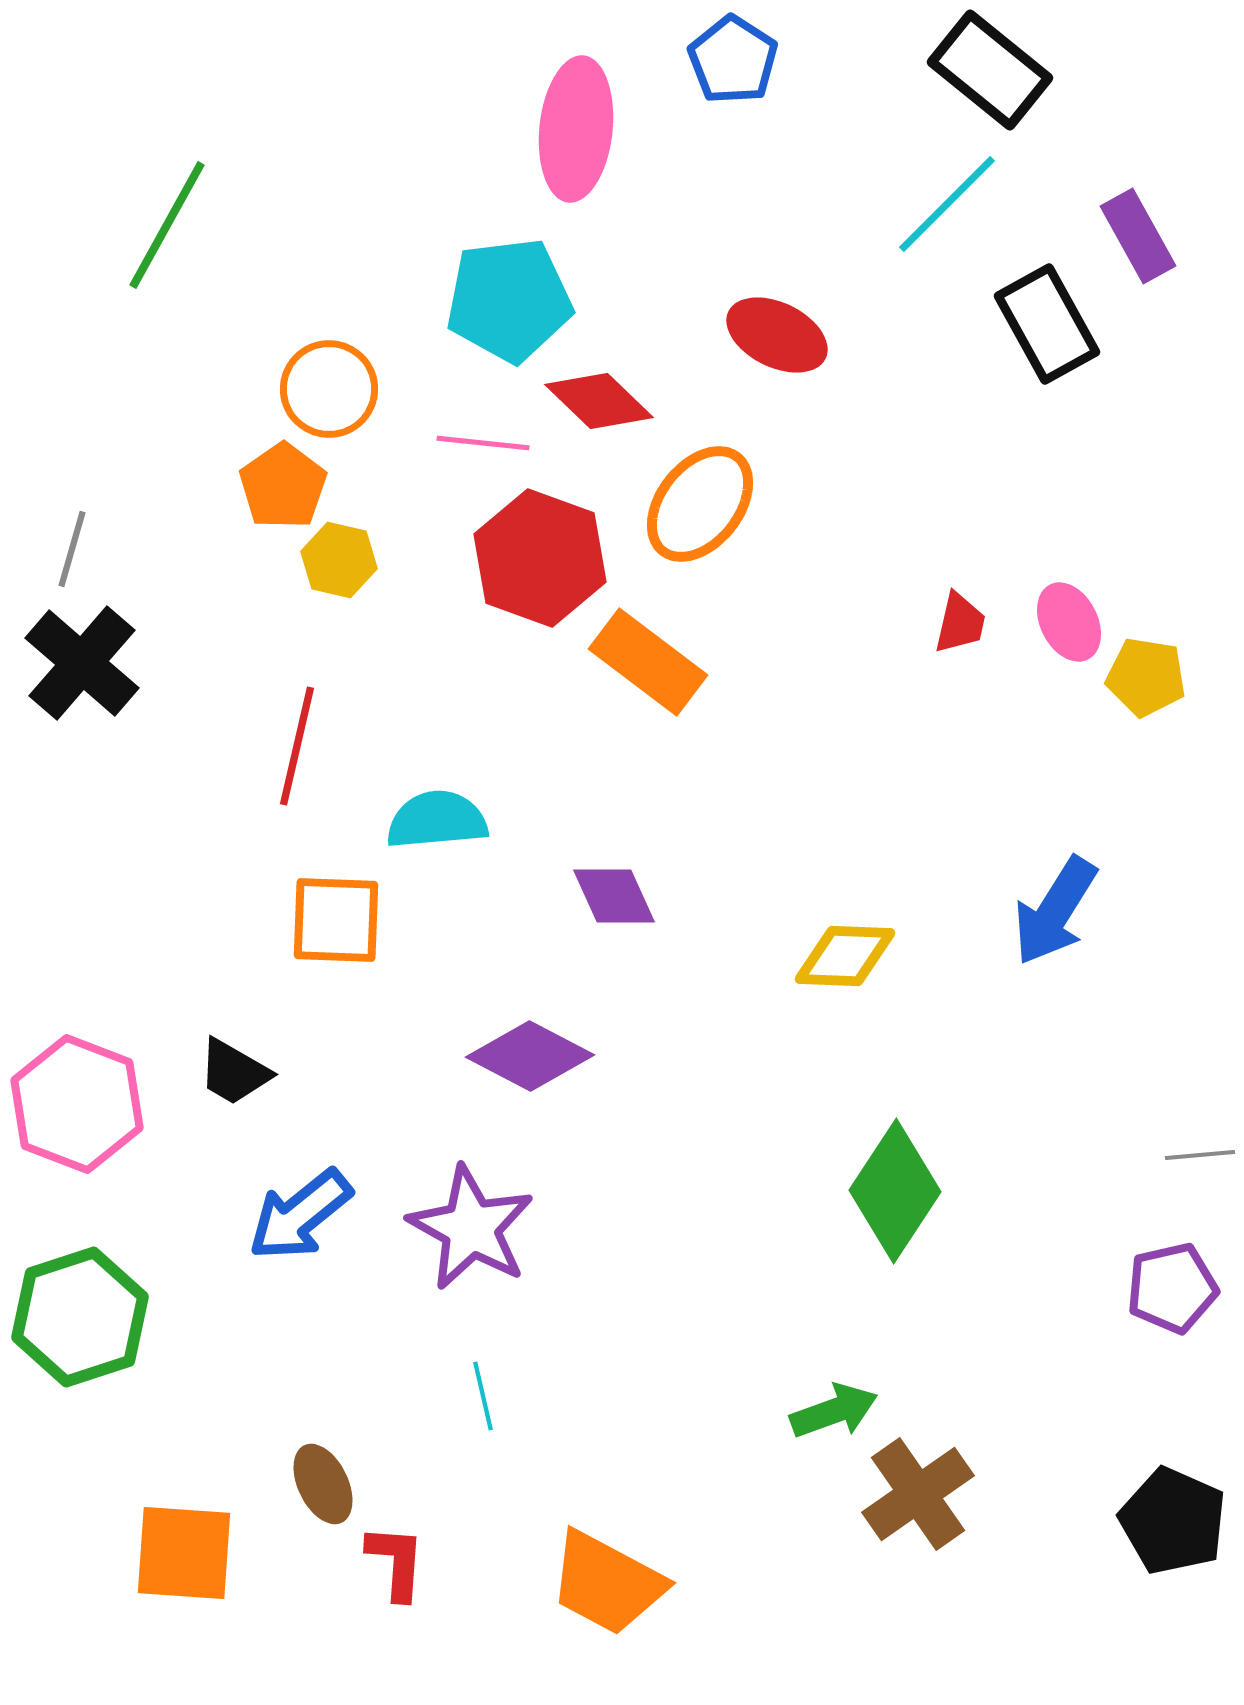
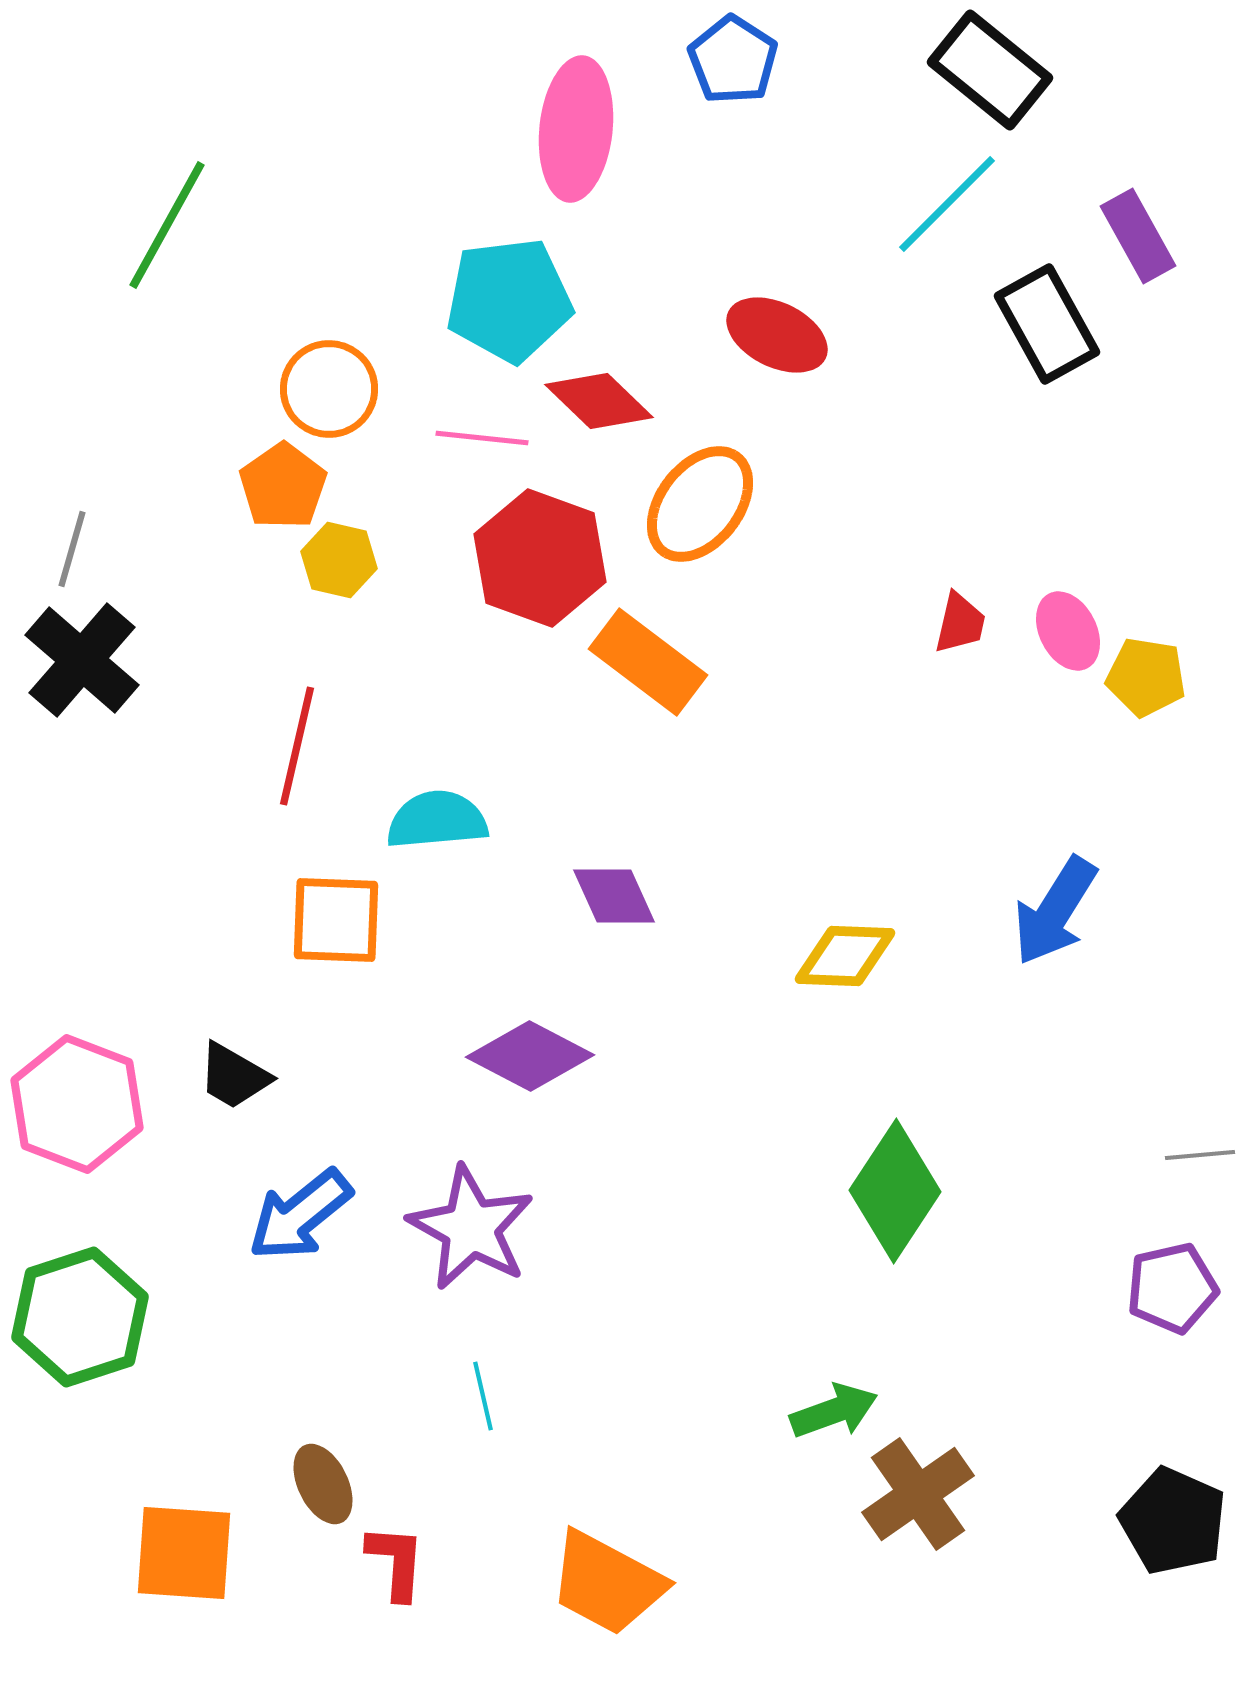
pink line at (483, 443): moved 1 px left, 5 px up
pink ellipse at (1069, 622): moved 1 px left, 9 px down
black cross at (82, 663): moved 3 px up
black trapezoid at (234, 1072): moved 4 px down
